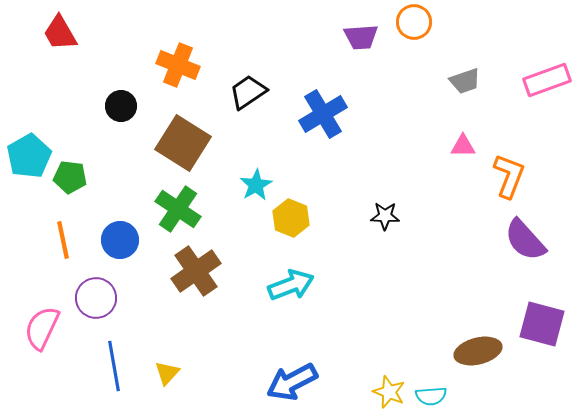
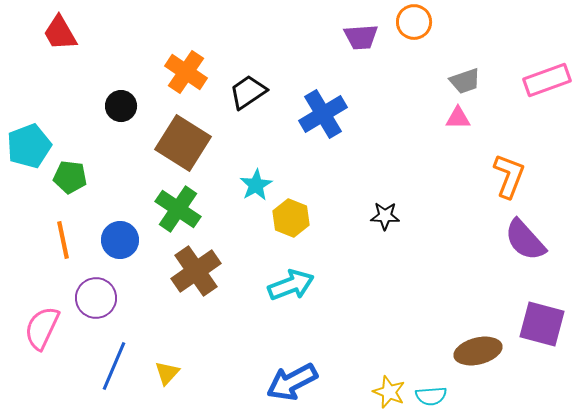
orange cross: moved 8 px right, 7 px down; rotated 12 degrees clockwise
pink triangle: moved 5 px left, 28 px up
cyan pentagon: moved 10 px up; rotated 9 degrees clockwise
blue line: rotated 33 degrees clockwise
